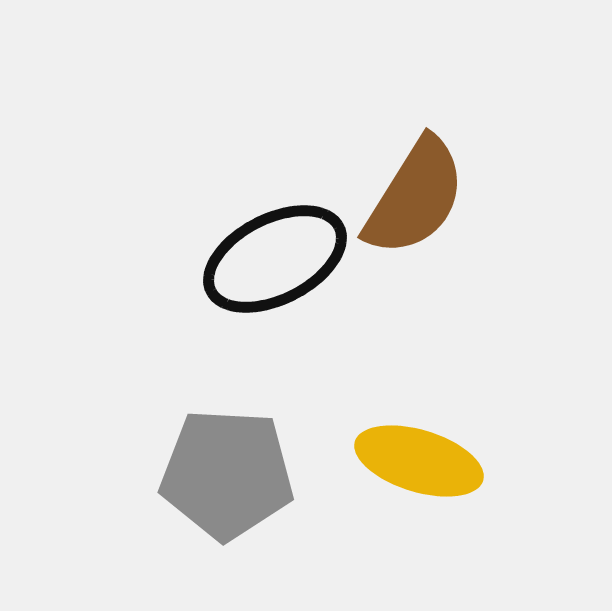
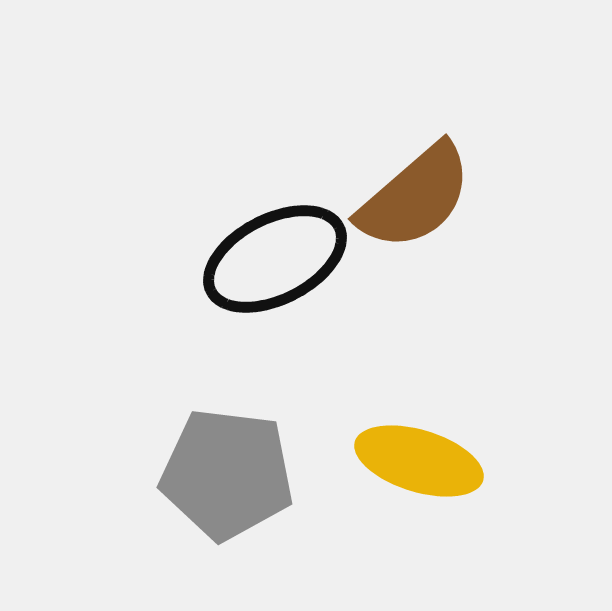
brown semicircle: rotated 17 degrees clockwise
gray pentagon: rotated 4 degrees clockwise
